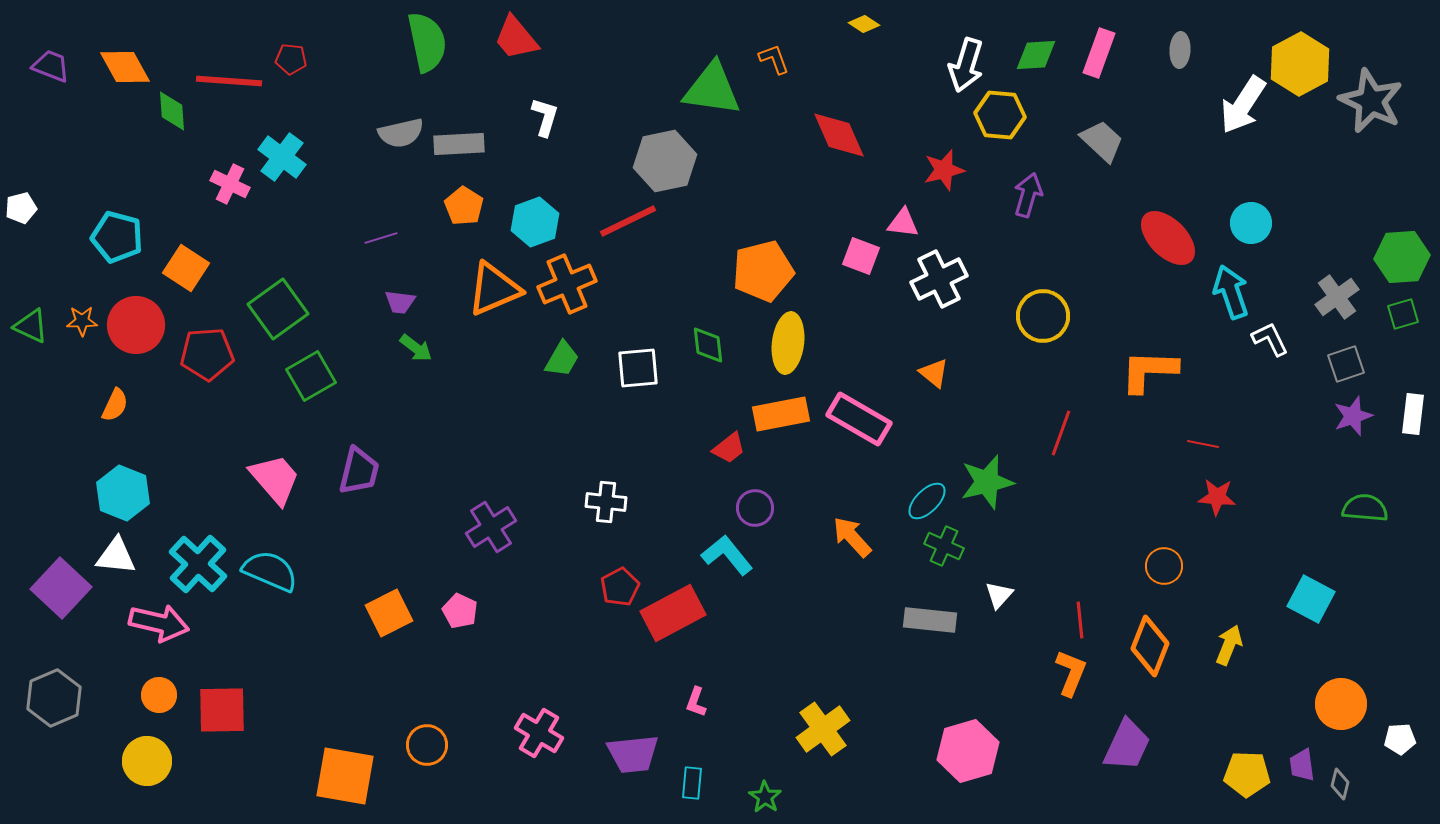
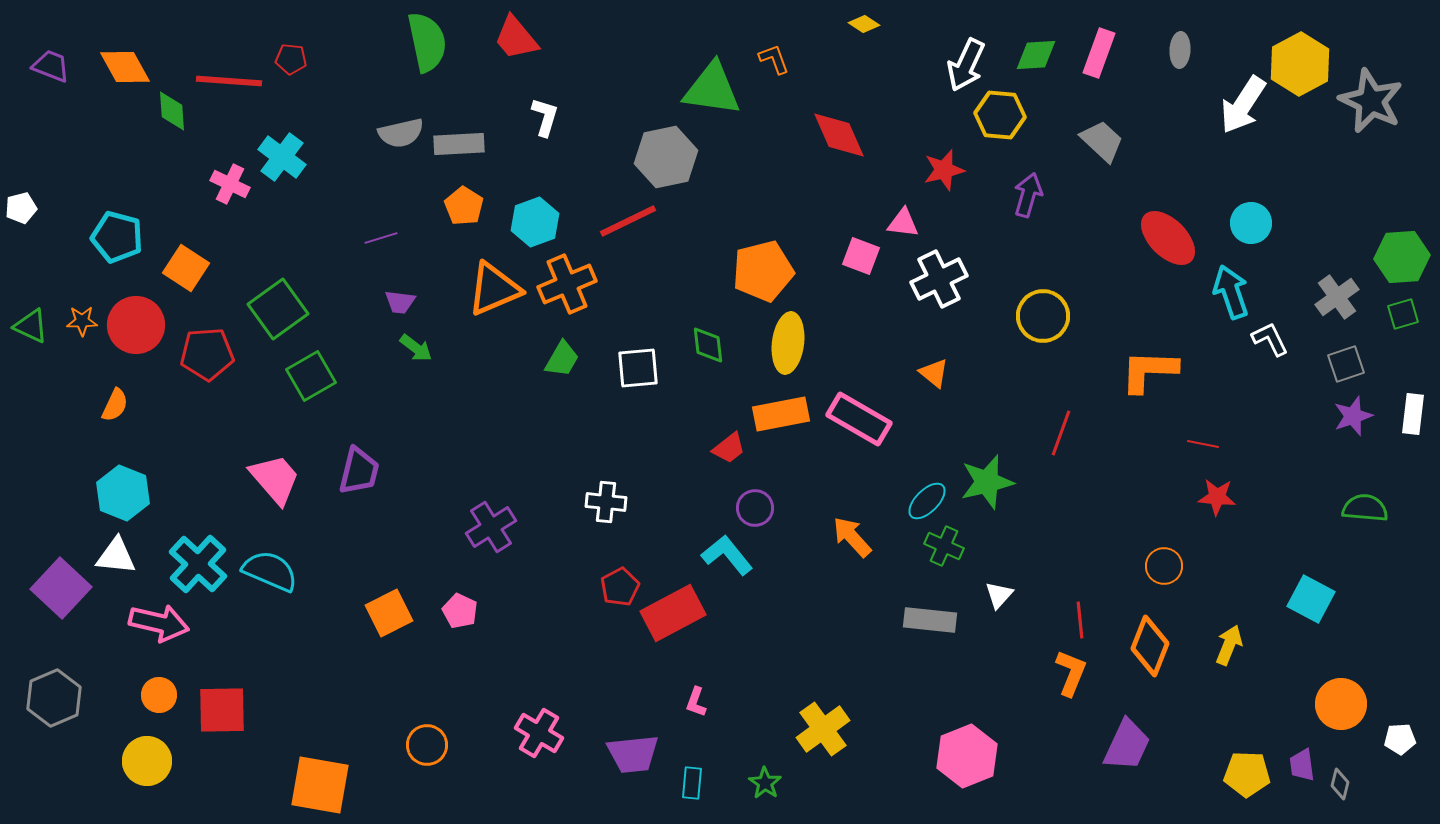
white arrow at (966, 65): rotated 8 degrees clockwise
gray hexagon at (665, 161): moved 1 px right, 4 px up
pink hexagon at (968, 751): moved 1 px left, 5 px down; rotated 6 degrees counterclockwise
orange square at (345, 776): moved 25 px left, 9 px down
green star at (765, 797): moved 14 px up
